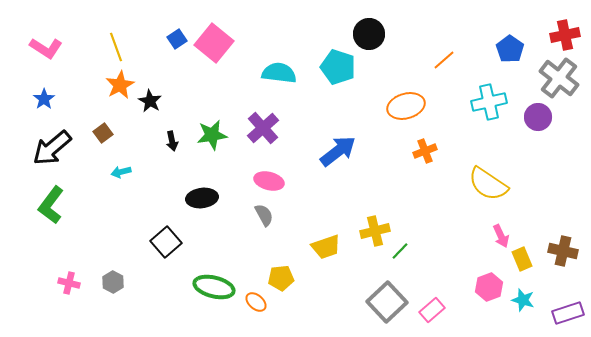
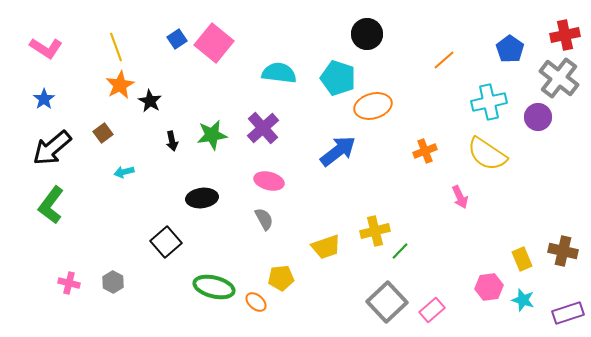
black circle at (369, 34): moved 2 px left
cyan pentagon at (338, 67): moved 11 px down
orange ellipse at (406, 106): moved 33 px left
cyan arrow at (121, 172): moved 3 px right
yellow semicircle at (488, 184): moved 1 px left, 30 px up
gray semicircle at (264, 215): moved 4 px down
pink arrow at (501, 236): moved 41 px left, 39 px up
pink hexagon at (489, 287): rotated 12 degrees clockwise
